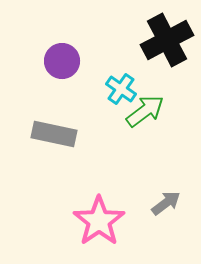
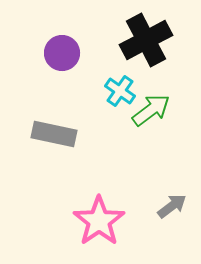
black cross: moved 21 px left
purple circle: moved 8 px up
cyan cross: moved 1 px left, 2 px down
green arrow: moved 6 px right, 1 px up
gray arrow: moved 6 px right, 3 px down
